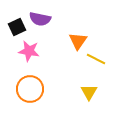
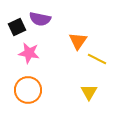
pink star: moved 2 px down
yellow line: moved 1 px right
orange circle: moved 2 px left, 1 px down
